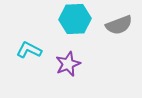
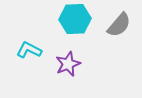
gray semicircle: rotated 28 degrees counterclockwise
